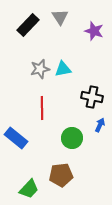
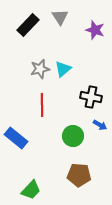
purple star: moved 1 px right, 1 px up
cyan triangle: rotated 30 degrees counterclockwise
black cross: moved 1 px left
red line: moved 3 px up
blue arrow: rotated 96 degrees clockwise
green circle: moved 1 px right, 2 px up
brown pentagon: moved 18 px right; rotated 10 degrees clockwise
green trapezoid: moved 2 px right, 1 px down
